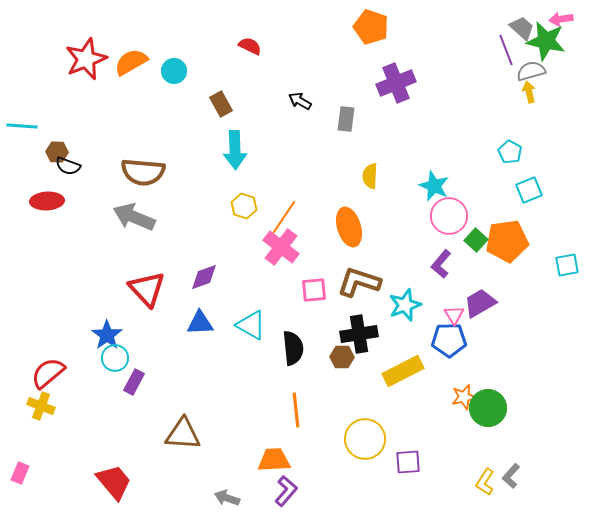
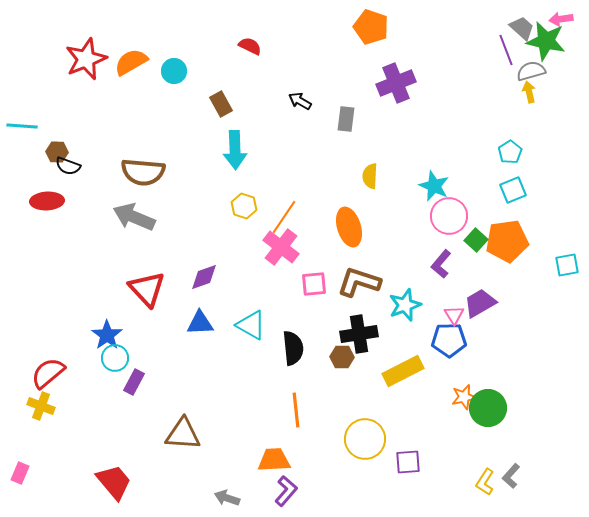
cyan pentagon at (510, 152): rotated 10 degrees clockwise
cyan square at (529, 190): moved 16 px left
pink square at (314, 290): moved 6 px up
